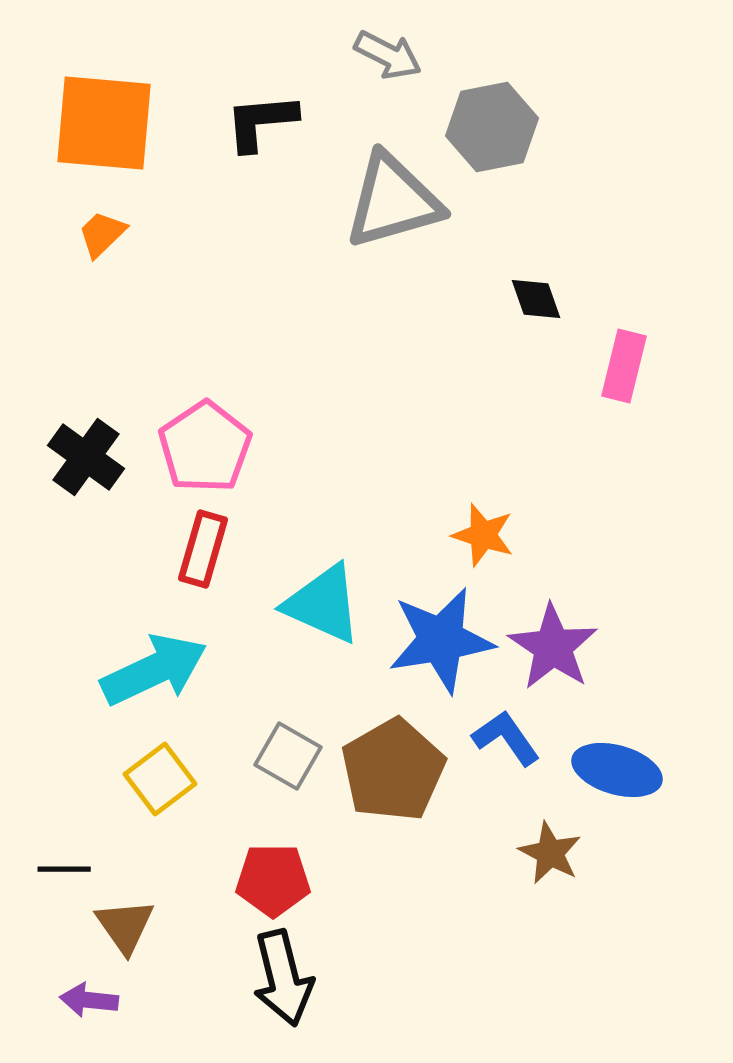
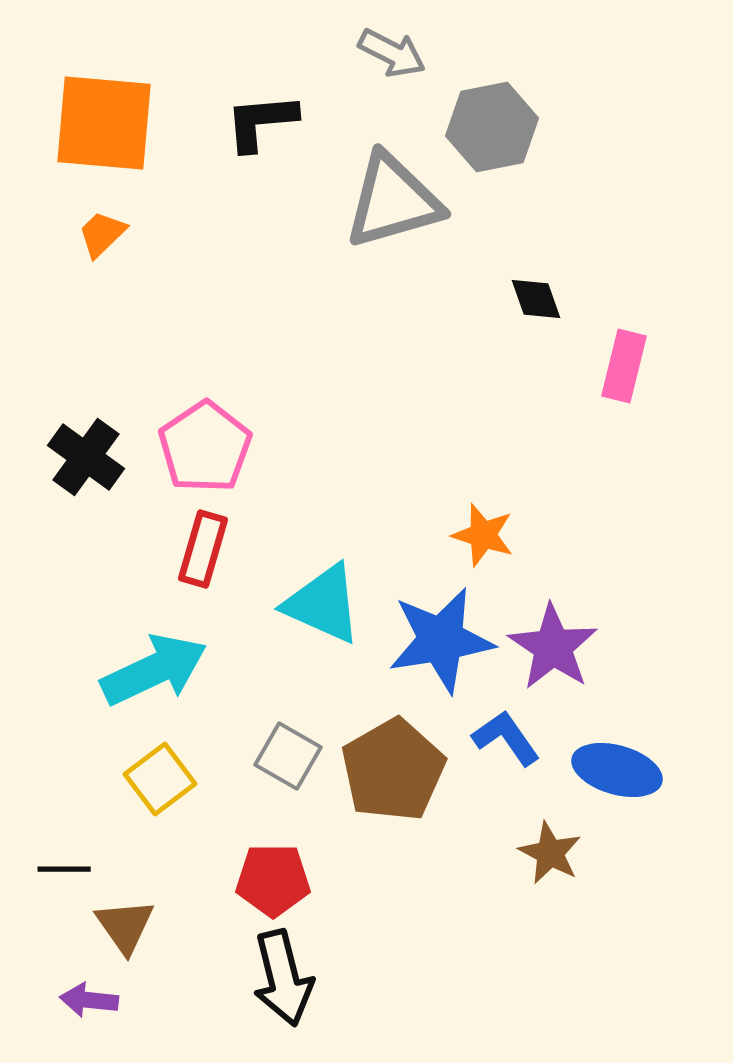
gray arrow: moved 4 px right, 2 px up
